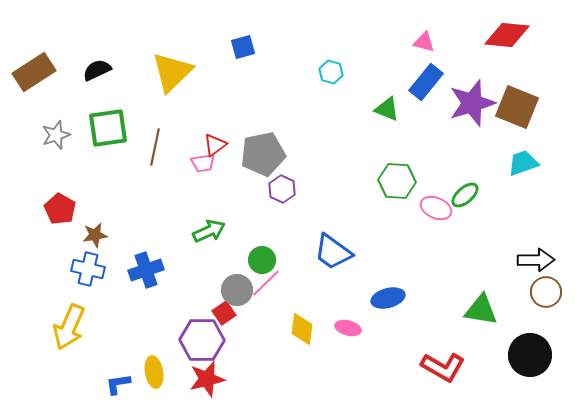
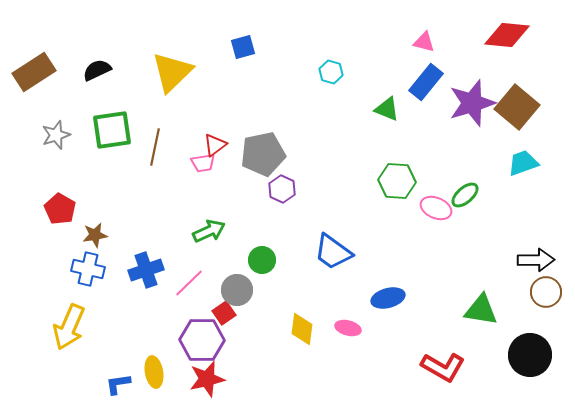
brown square at (517, 107): rotated 18 degrees clockwise
green square at (108, 128): moved 4 px right, 2 px down
pink line at (266, 283): moved 77 px left
